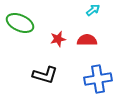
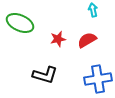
cyan arrow: rotated 64 degrees counterclockwise
red semicircle: rotated 30 degrees counterclockwise
